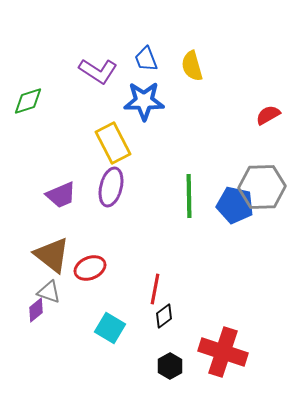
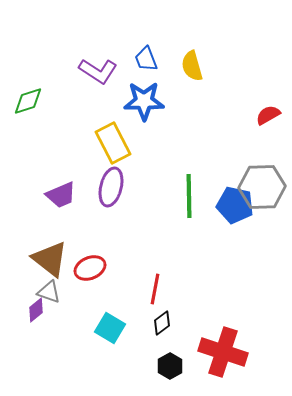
brown triangle: moved 2 px left, 4 px down
black diamond: moved 2 px left, 7 px down
